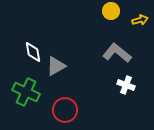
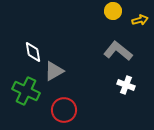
yellow circle: moved 2 px right
gray L-shape: moved 1 px right, 2 px up
gray triangle: moved 2 px left, 5 px down
green cross: moved 1 px up
red circle: moved 1 px left
